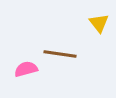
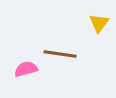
yellow triangle: rotated 15 degrees clockwise
